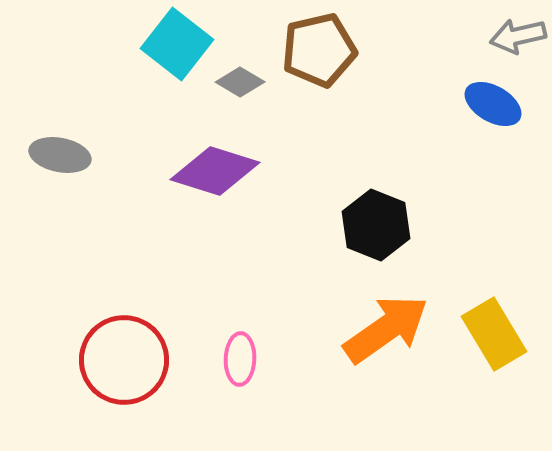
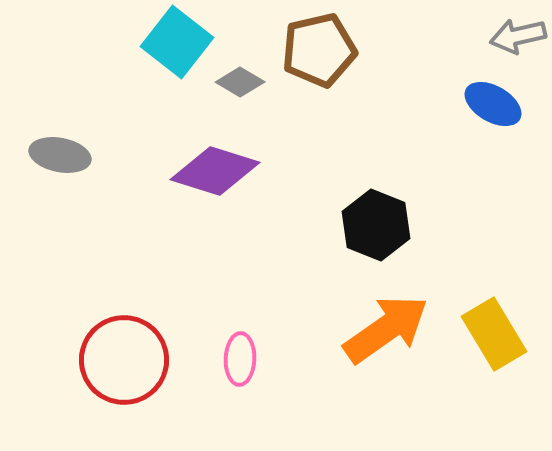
cyan square: moved 2 px up
